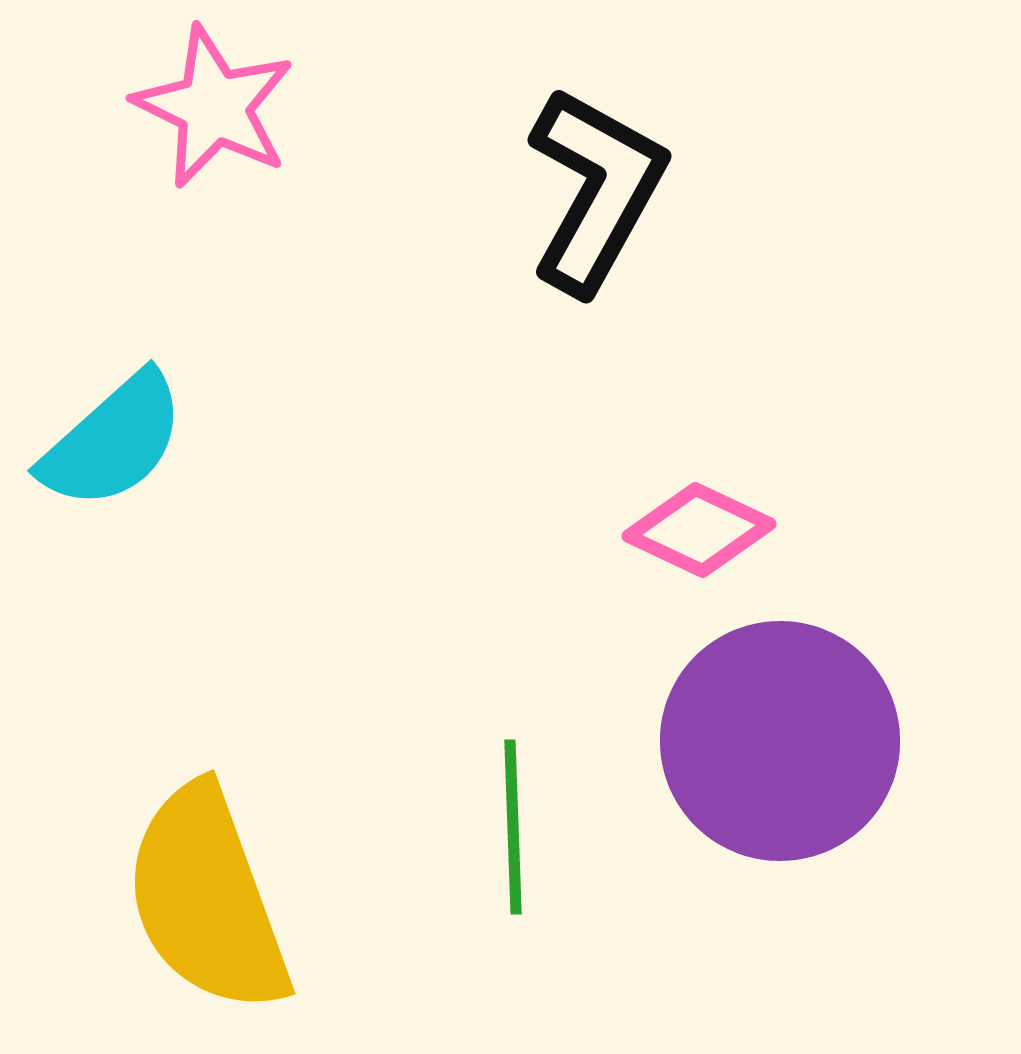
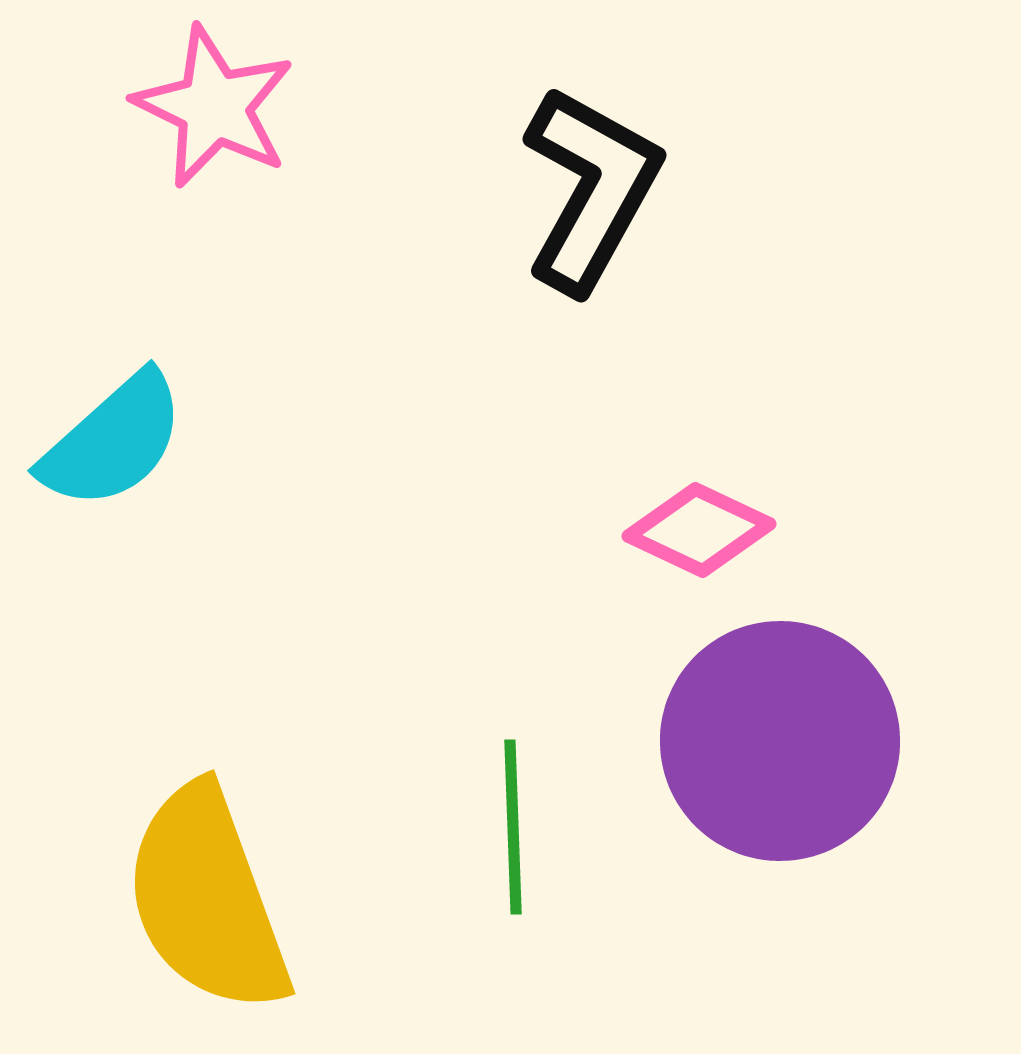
black L-shape: moved 5 px left, 1 px up
